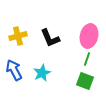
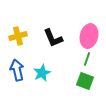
black L-shape: moved 3 px right
blue arrow: moved 3 px right; rotated 15 degrees clockwise
